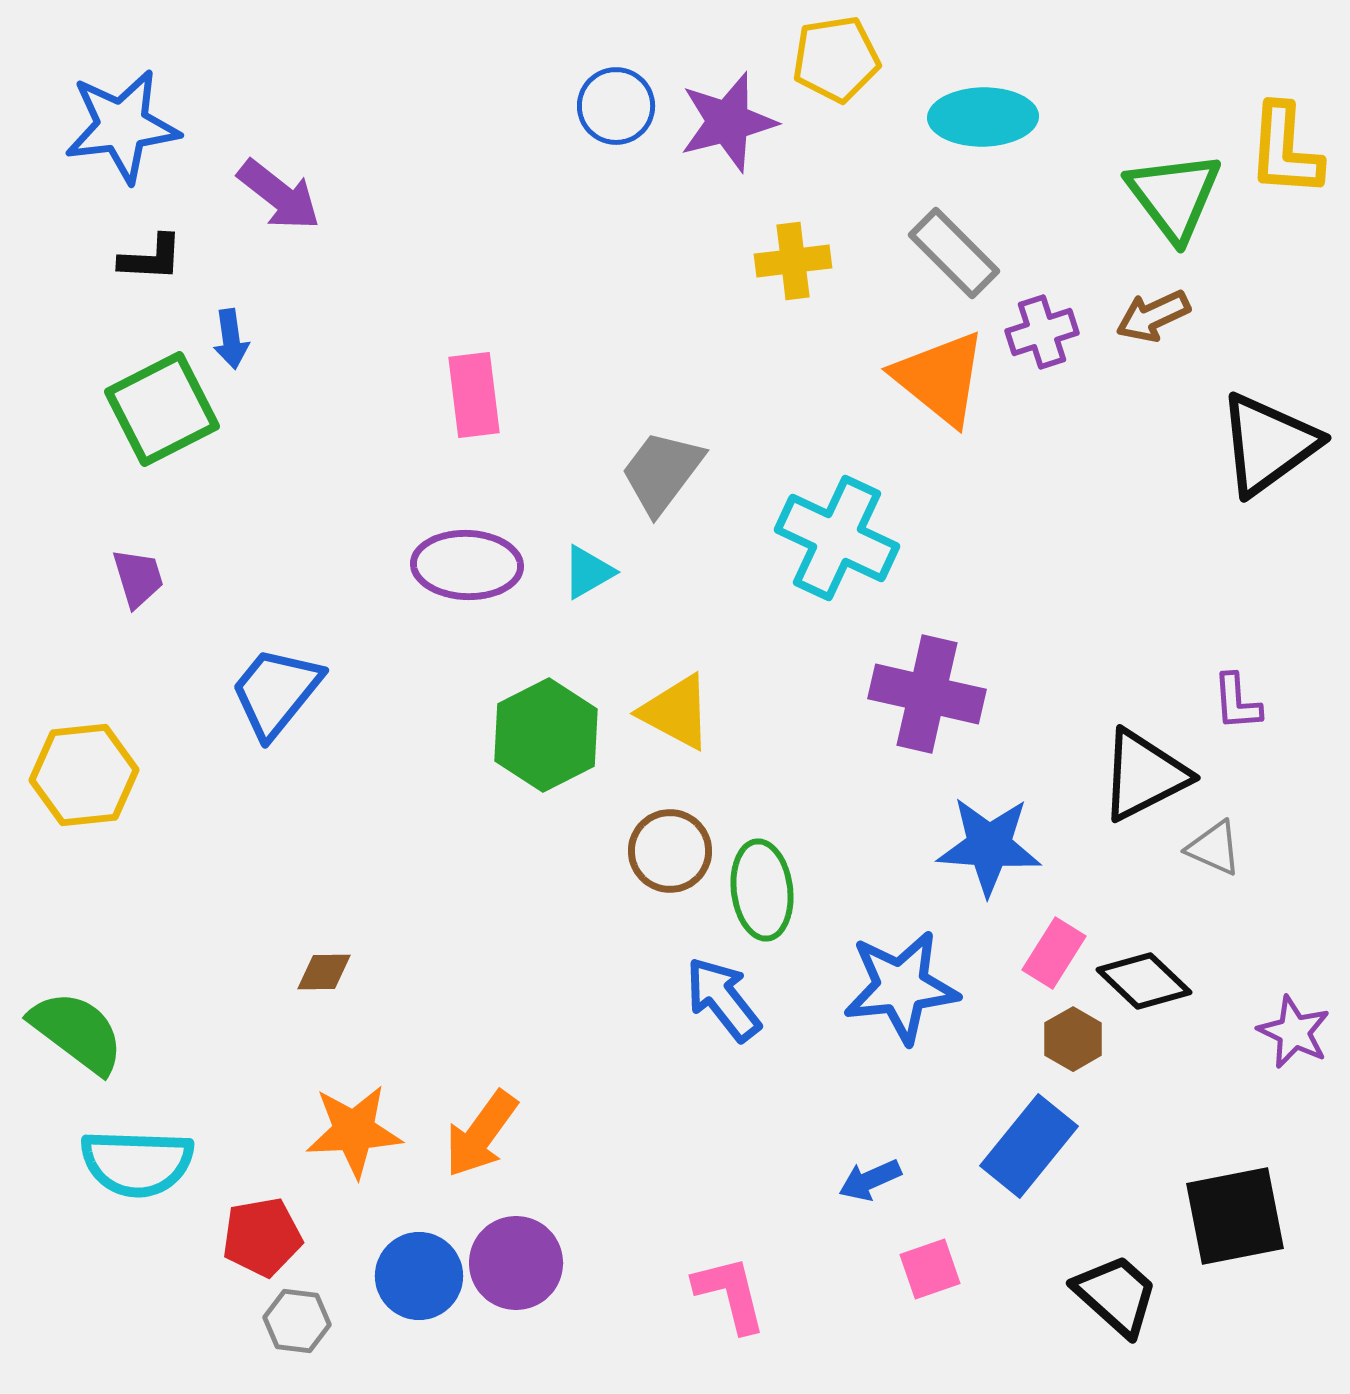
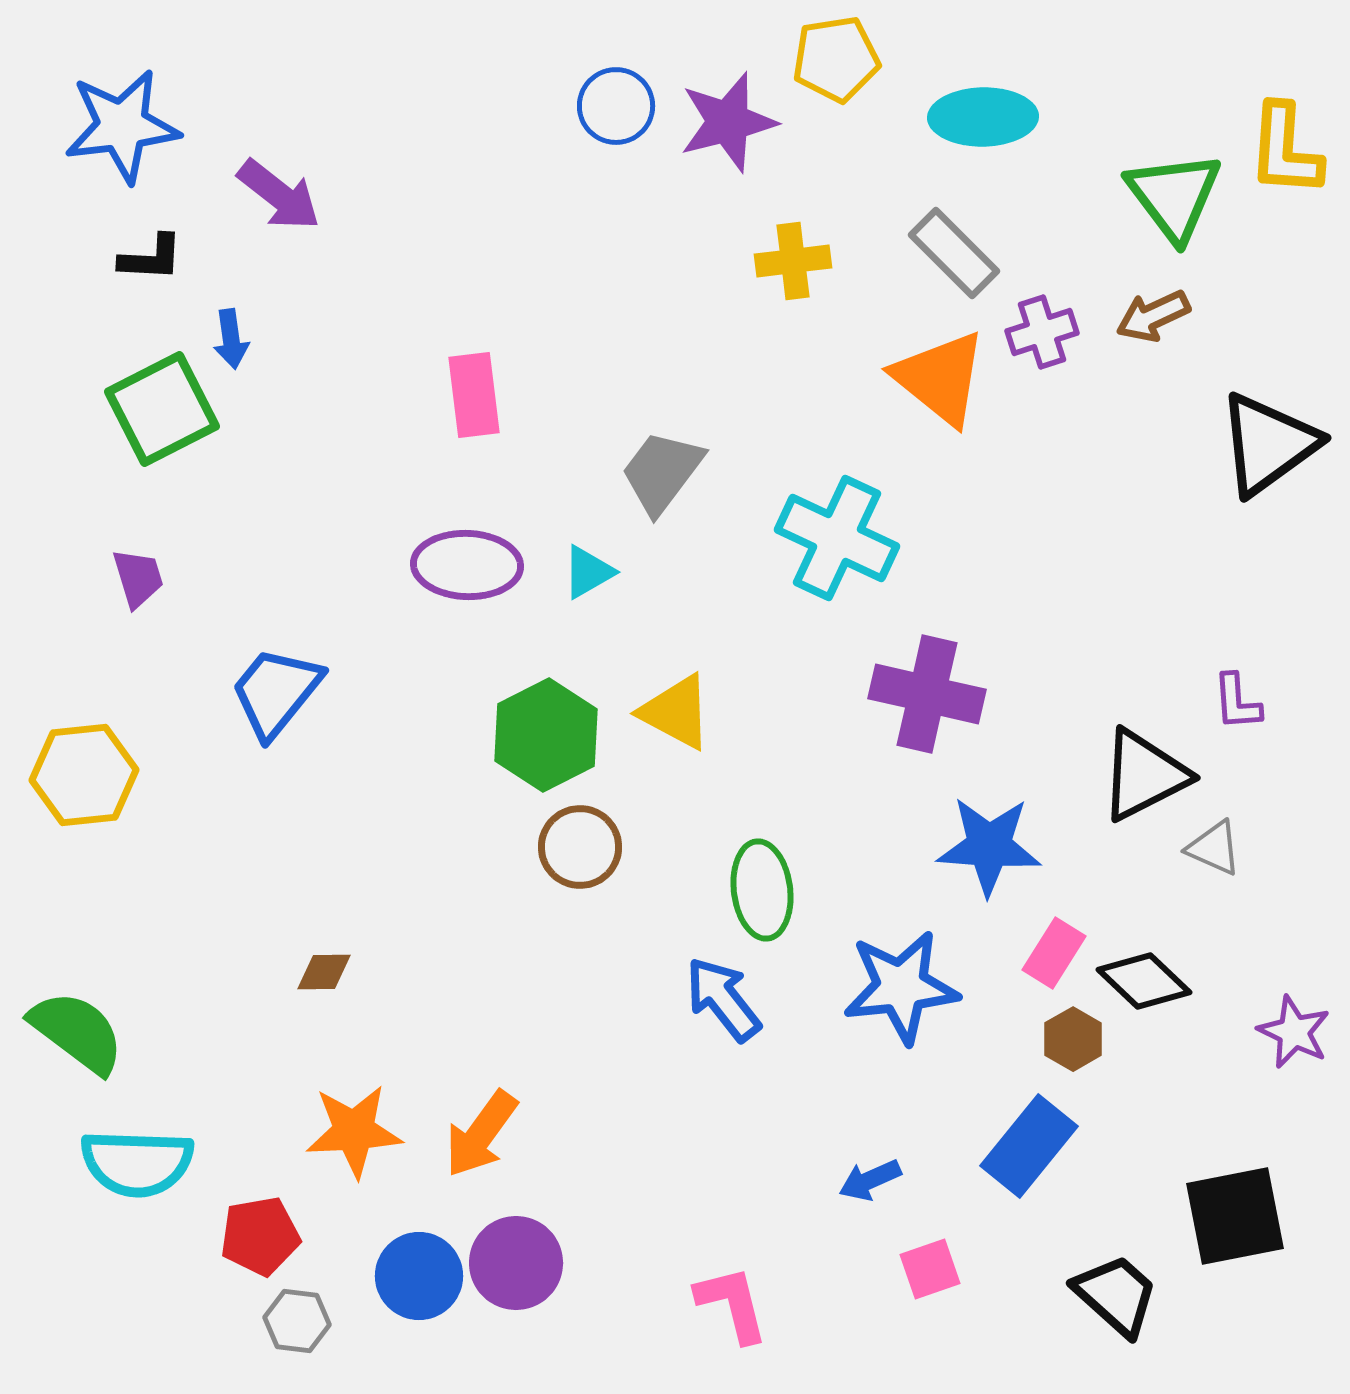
brown circle at (670, 851): moved 90 px left, 4 px up
red pentagon at (262, 1237): moved 2 px left, 1 px up
pink L-shape at (730, 1294): moved 2 px right, 10 px down
